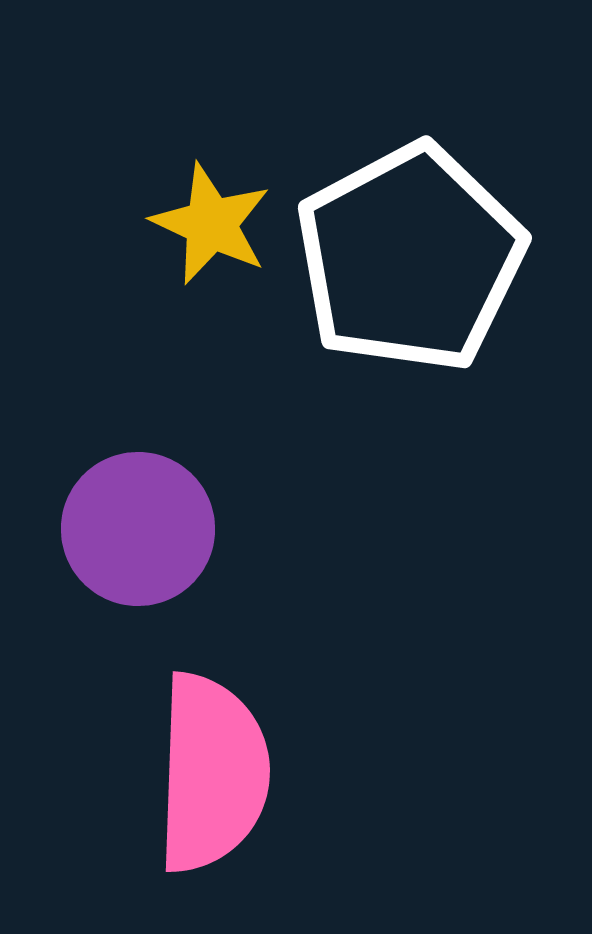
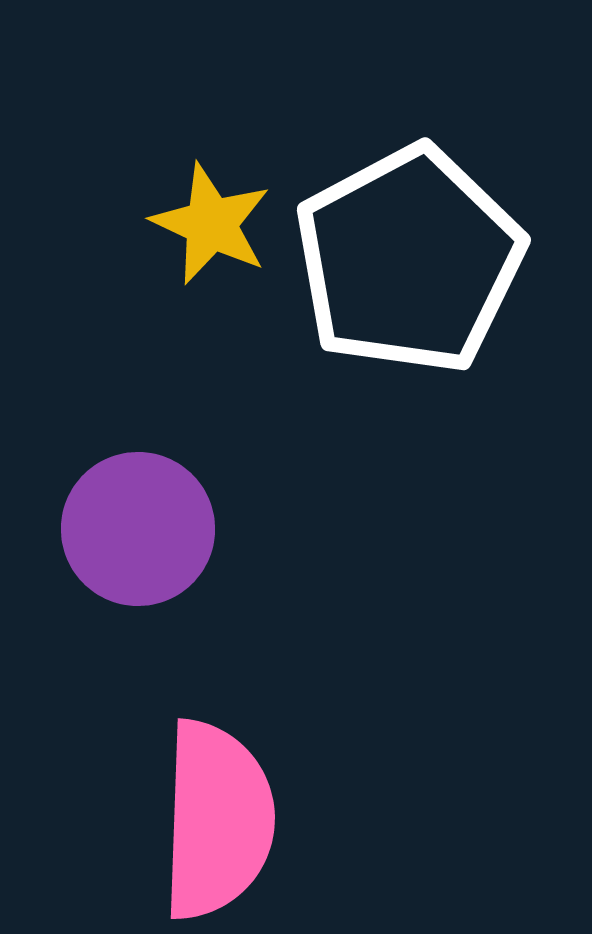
white pentagon: moved 1 px left, 2 px down
pink semicircle: moved 5 px right, 47 px down
